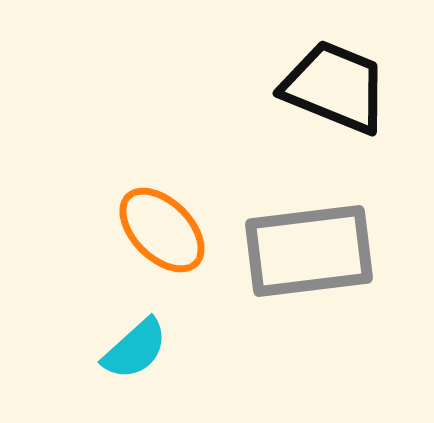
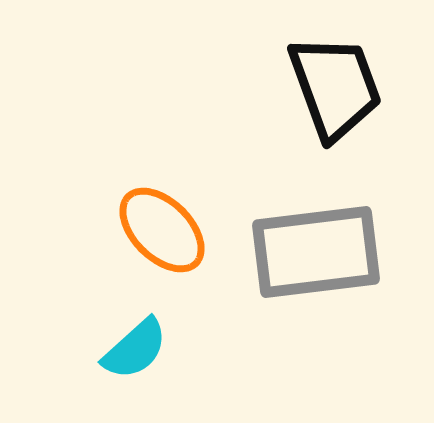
black trapezoid: rotated 48 degrees clockwise
gray rectangle: moved 7 px right, 1 px down
